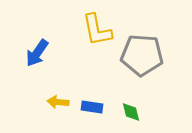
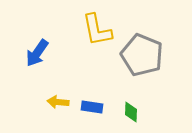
gray pentagon: rotated 18 degrees clockwise
green diamond: rotated 15 degrees clockwise
